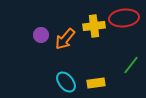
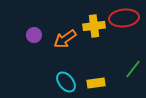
purple circle: moved 7 px left
orange arrow: rotated 15 degrees clockwise
green line: moved 2 px right, 4 px down
